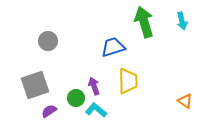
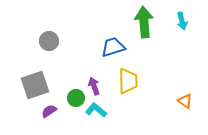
green arrow: rotated 12 degrees clockwise
gray circle: moved 1 px right
